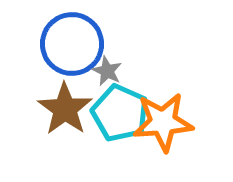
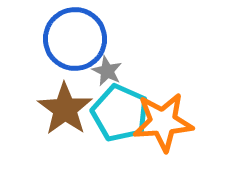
blue circle: moved 3 px right, 5 px up
